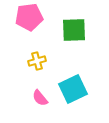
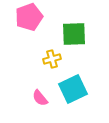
pink pentagon: rotated 12 degrees counterclockwise
green square: moved 4 px down
yellow cross: moved 15 px right, 2 px up
